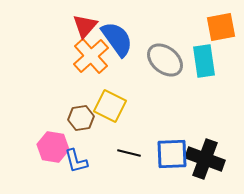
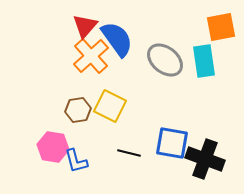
brown hexagon: moved 3 px left, 8 px up
blue square: moved 11 px up; rotated 12 degrees clockwise
